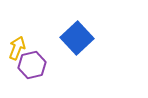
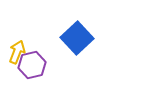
yellow arrow: moved 4 px down
